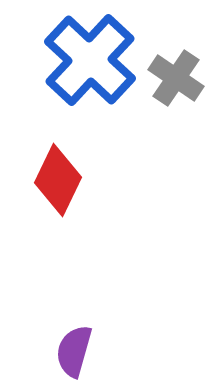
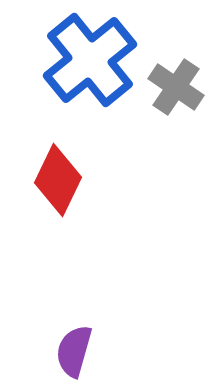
blue cross: rotated 8 degrees clockwise
gray cross: moved 9 px down
